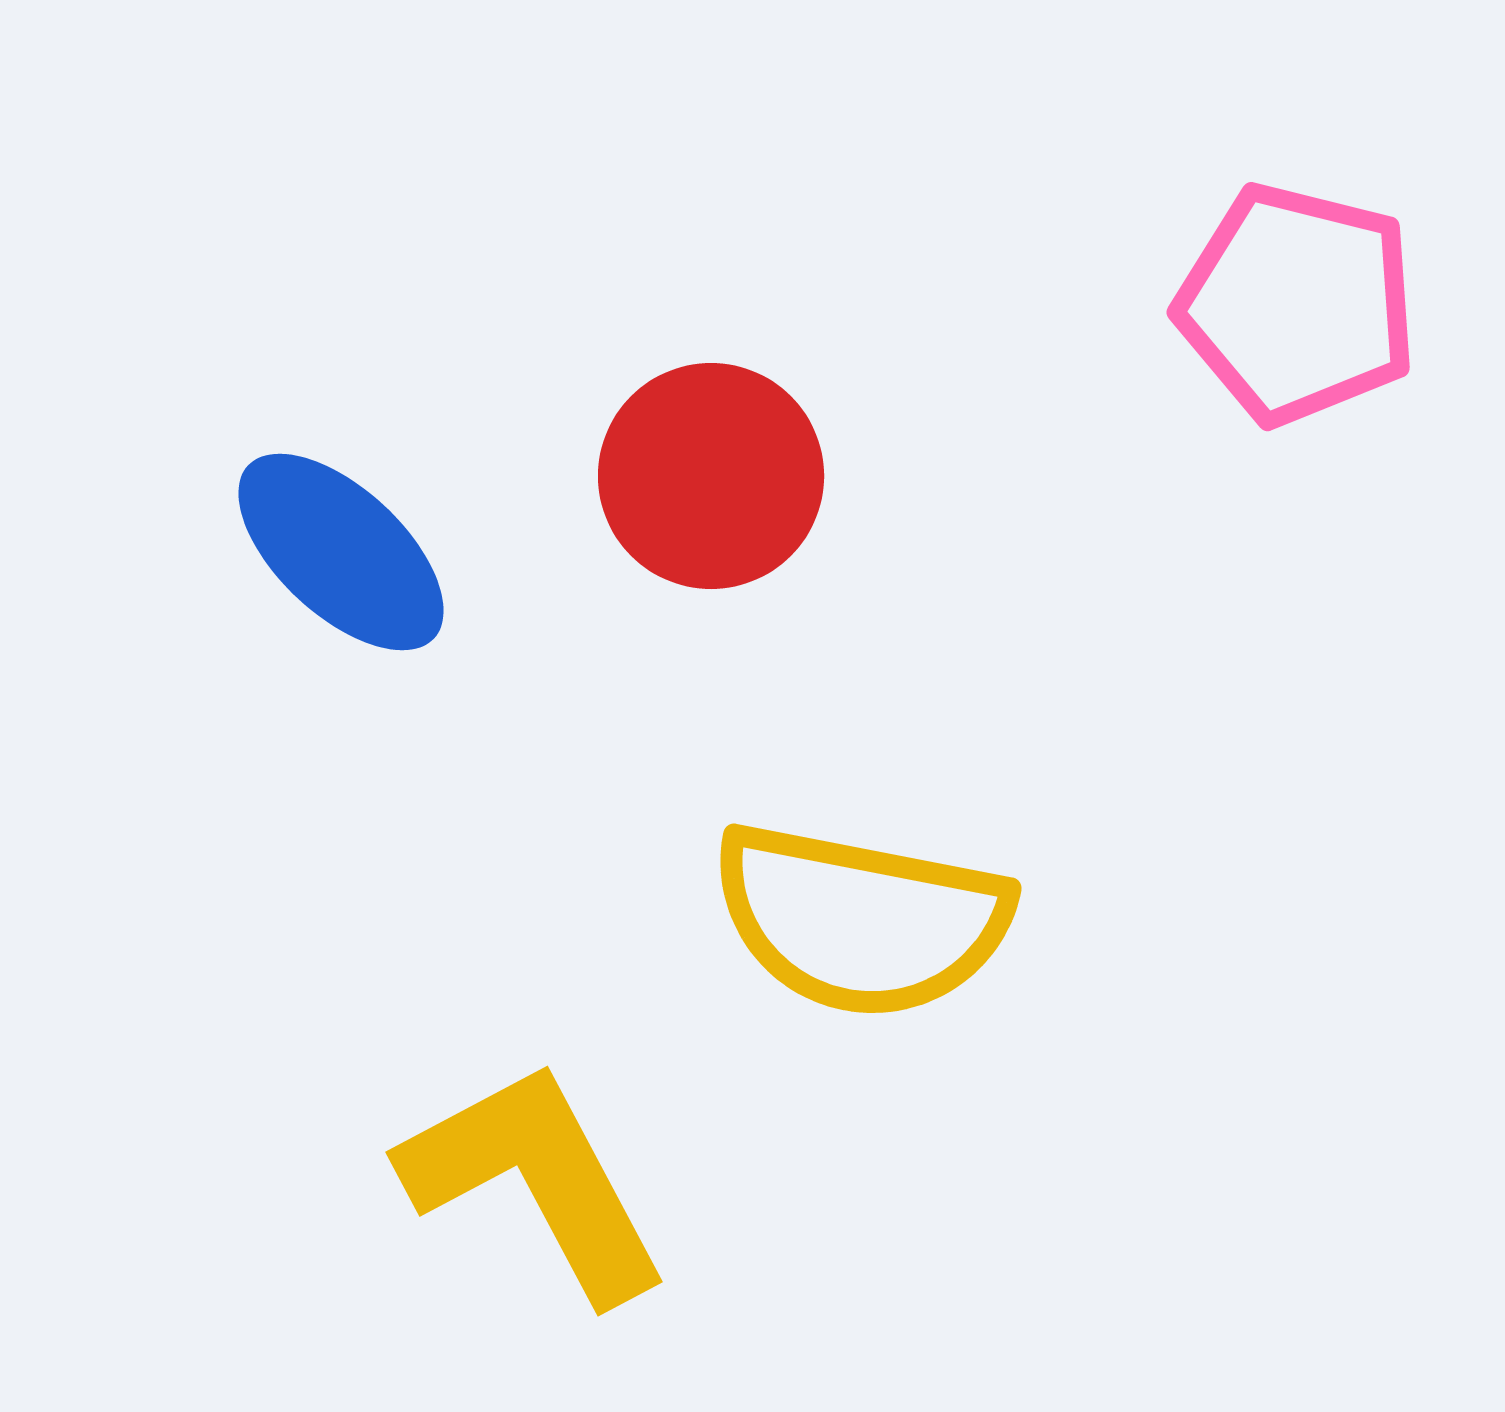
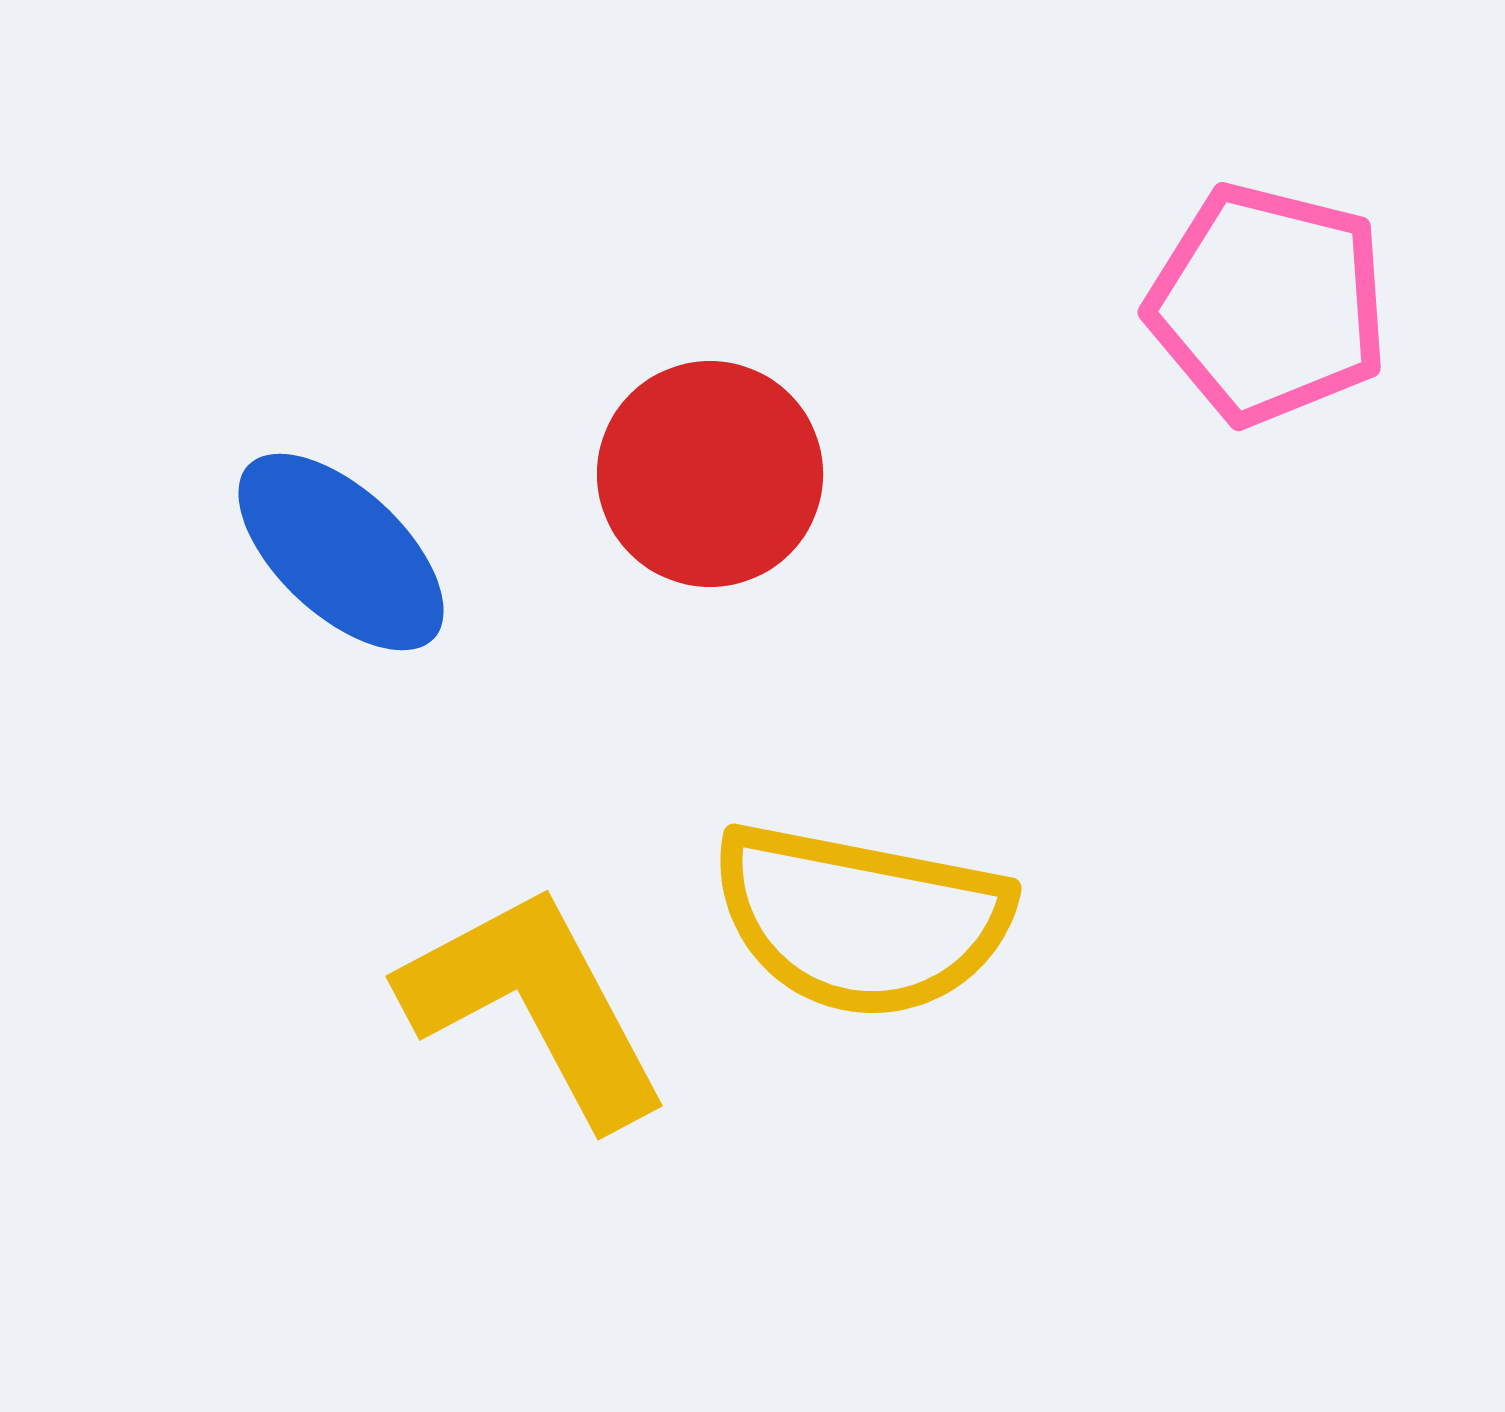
pink pentagon: moved 29 px left
red circle: moved 1 px left, 2 px up
yellow L-shape: moved 176 px up
